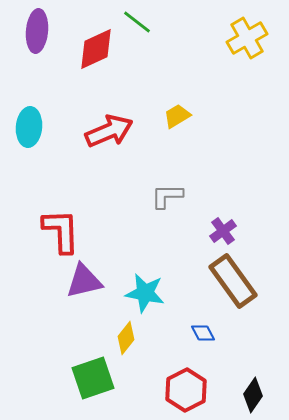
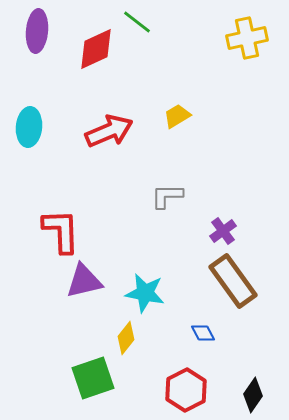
yellow cross: rotated 18 degrees clockwise
